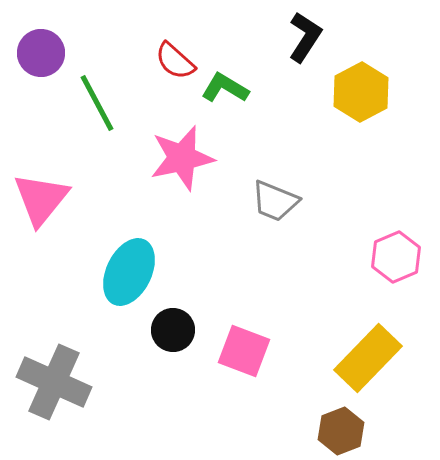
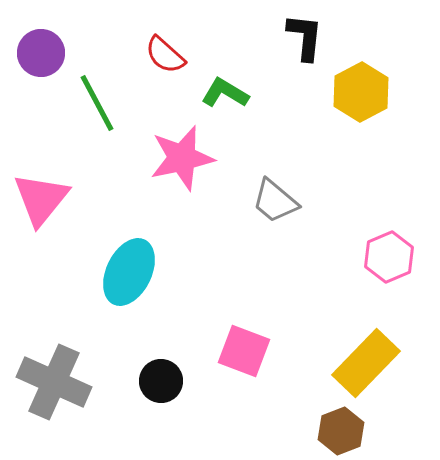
black L-shape: rotated 27 degrees counterclockwise
red semicircle: moved 10 px left, 6 px up
green L-shape: moved 5 px down
gray trapezoid: rotated 18 degrees clockwise
pink hexagon: moved 7 px left
black circle: moved 12 px left, 51 px down
yellow rectangle: moved 2 px left, 5 px down
